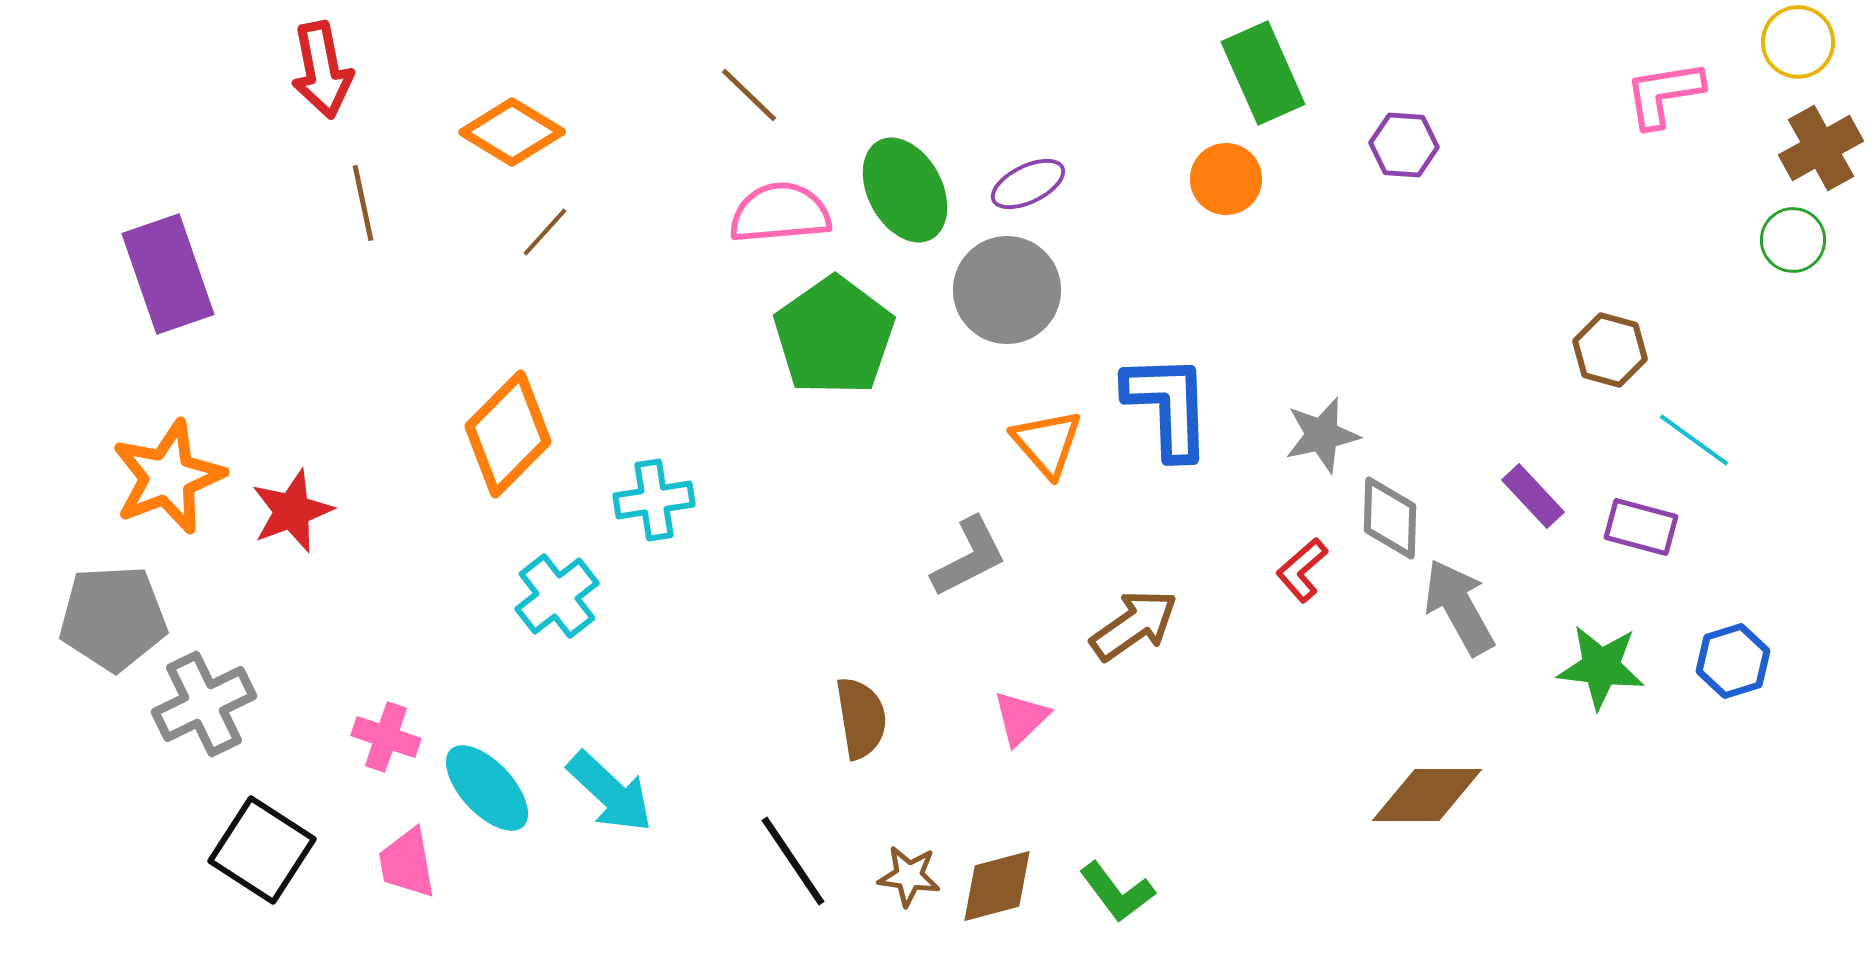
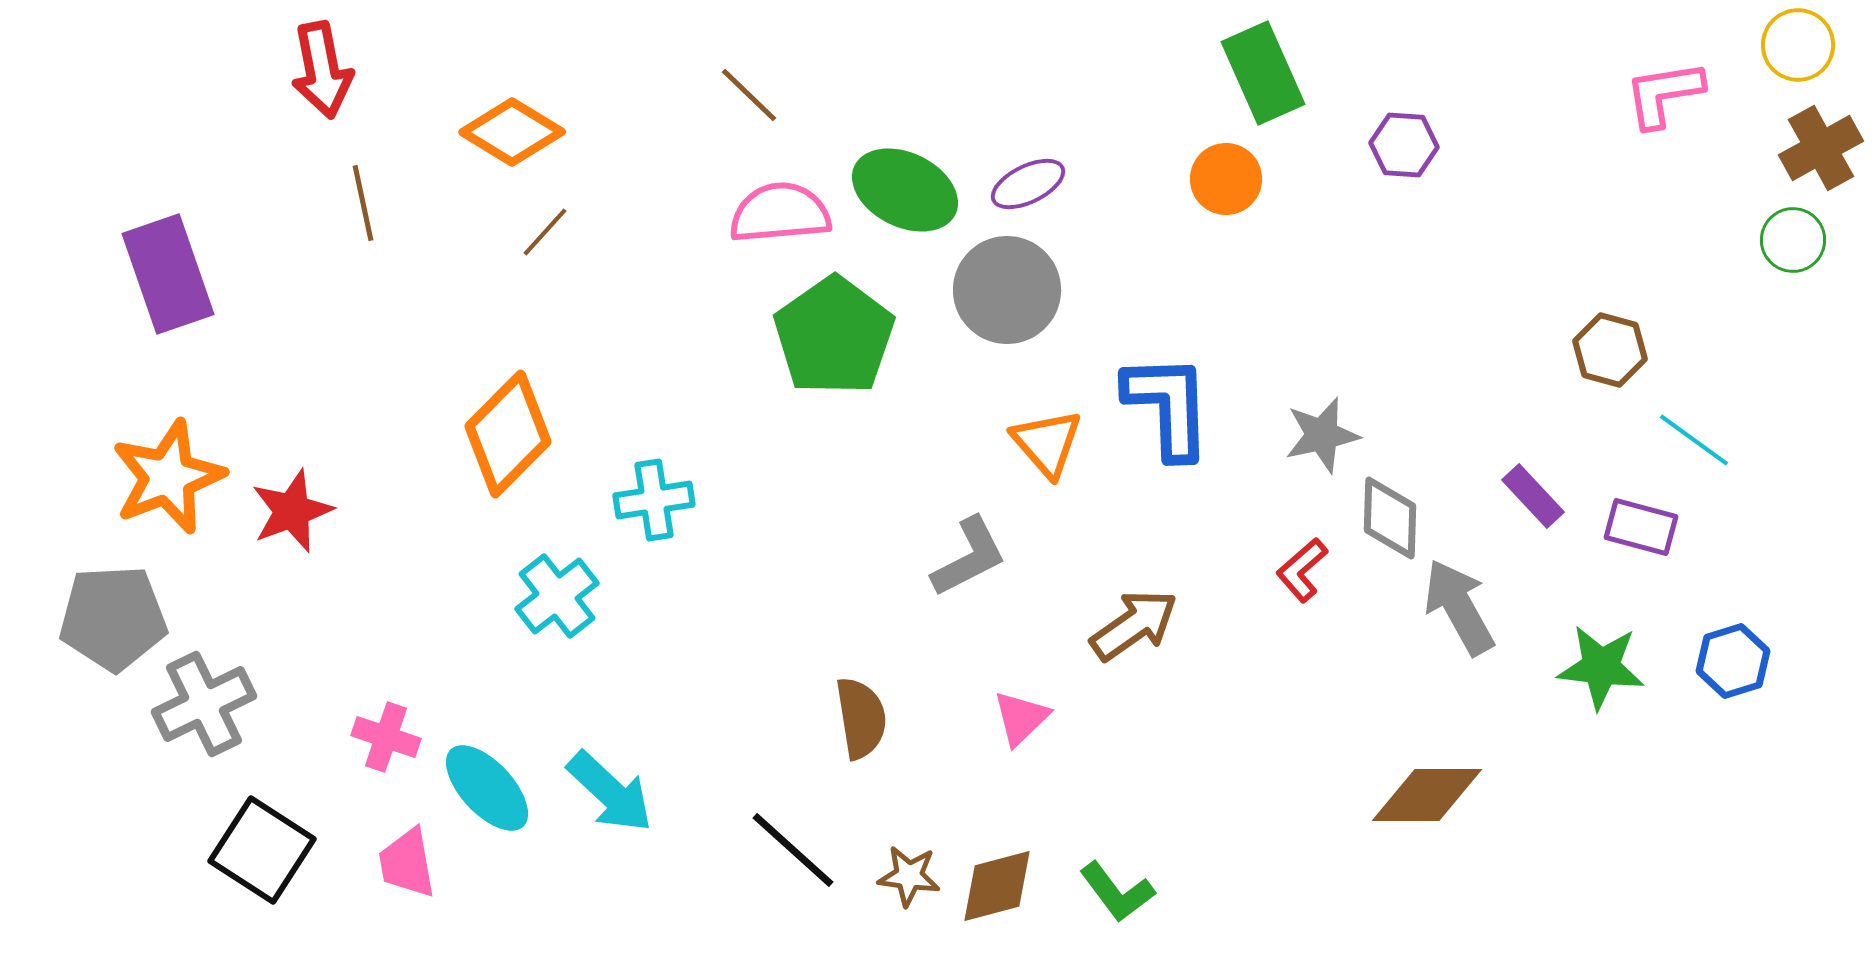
yellow circle at (1798, 42): moved 3 px down
green ellipse at (905, 190): rotated 36 degrees counterclockwise
black line at (793, 861): moved 11 px up; rotated 14 degrees counterclockwise
